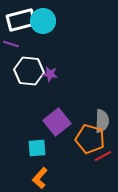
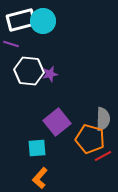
purple star: rotated 21 degrees counterclockwise
gray semicircle: moved 1 px right, 2 px up
